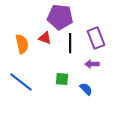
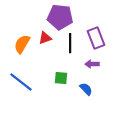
red triangle: rotated 40 degrees counterclockwise
orange semicircle: rotated 138 degrees counterclockwise
green square: moved 1 px left, 1 px up
